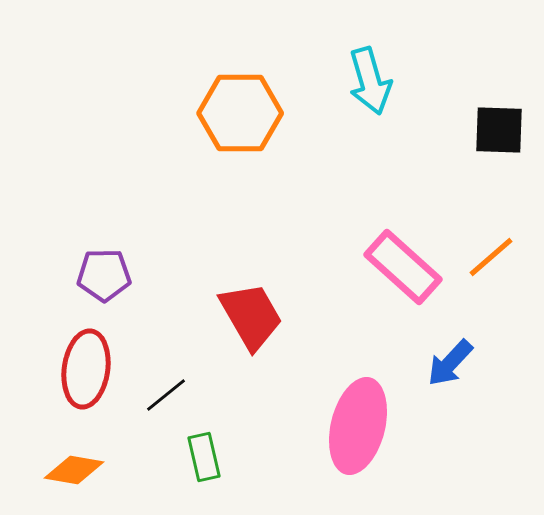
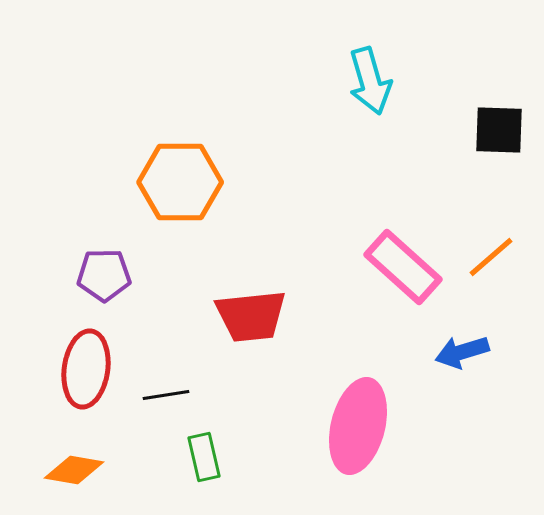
orange hexagon: moved 60 px left, 69 px down
red trapezoid: rotated 114 degrees clockwise
blue arrow: moved 12 px right, 11 px up; rotated 30 degrees clockwise
black line: rotated 30 degrees clockwise
